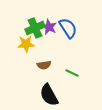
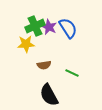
green cross: moved 2 px up
